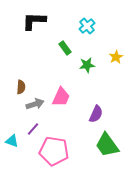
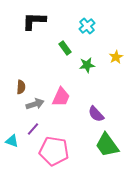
purple semicircle: rotated 114 degrees clockwise
